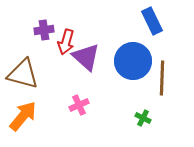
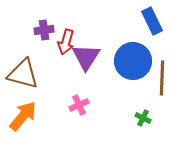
purple triangle: rotated 20 degrees clockwise
